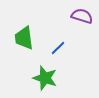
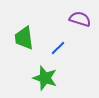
purple semicircle: moved 2 px left, 3 px down
